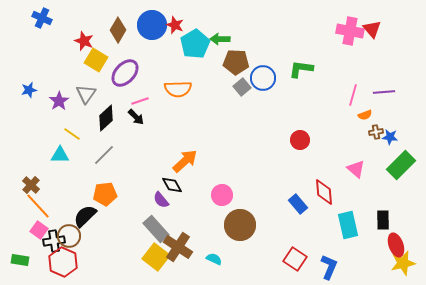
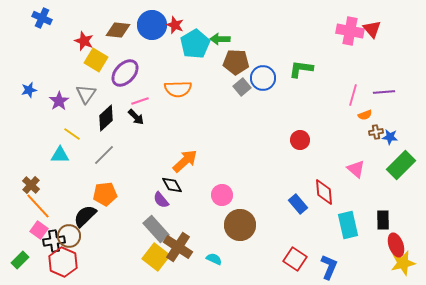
brown diamond at (118, 30): rotated 65 degrees clockwise
green rectangle at (20, 260): rotated 54 degrees counterclockwise
